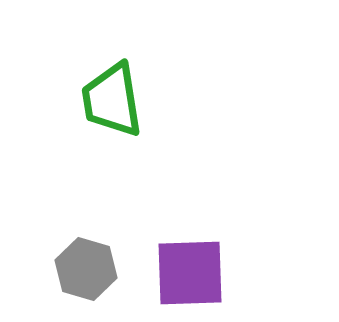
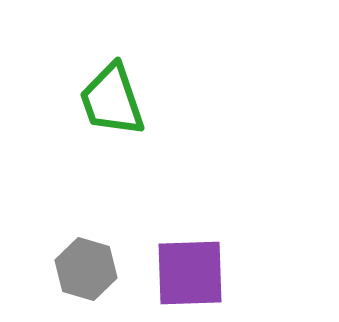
green trapezoid: rotated 10 degrees counterclockwise
